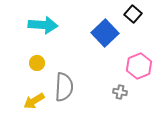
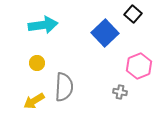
cyan arrow: rotated 12 degrees counterclockwise
